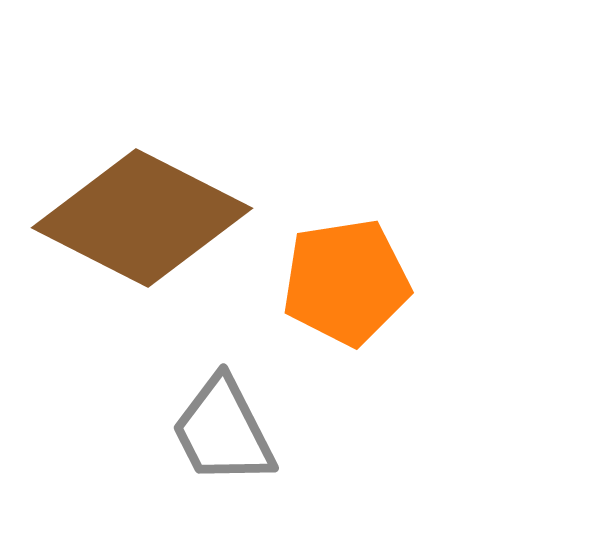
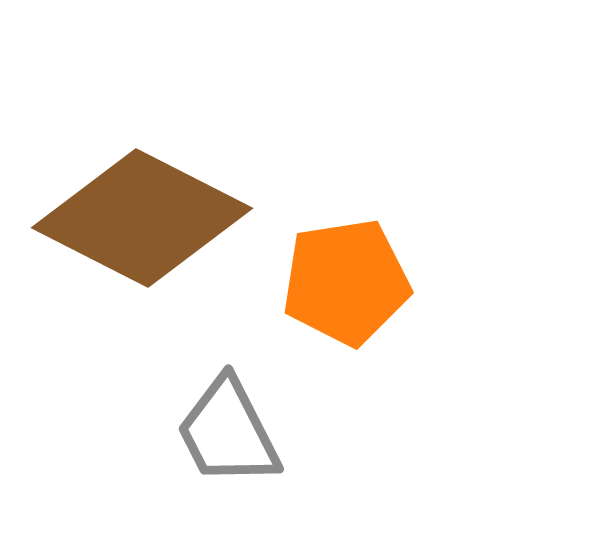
gray trapezoid: moved 5 px right, 1 px down
